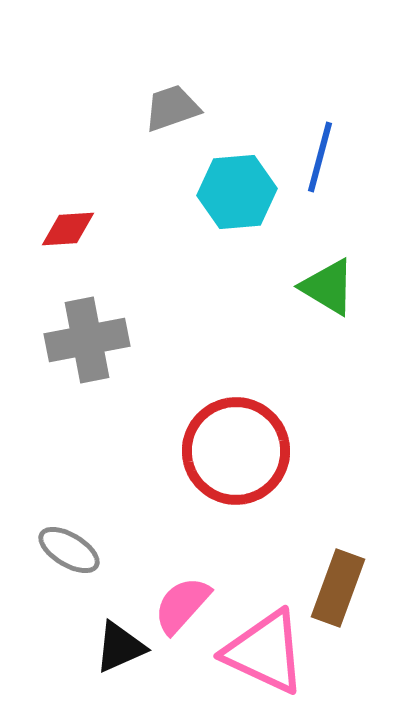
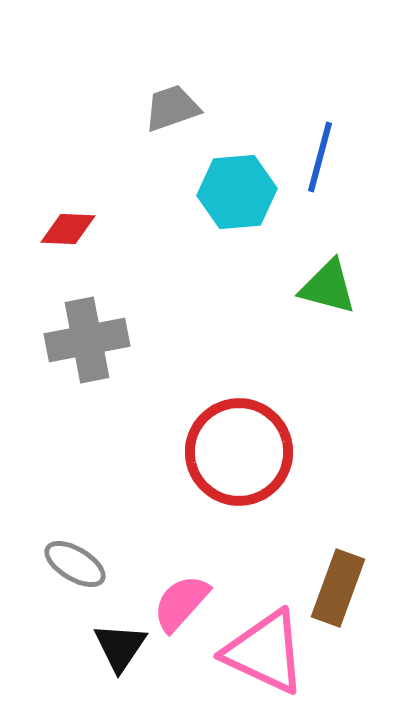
red diamond: rotated 6 degrees clockwise
green triangle: rotated 16 degrees counterclockwise
red circle: moved 3 px right, 1 px down
gray ellipse: moved 6 px right, 14 px down
pink semicircle: moved 1 px left, 2 px up
black triangle: rotated 32 degrees counterclockwise
